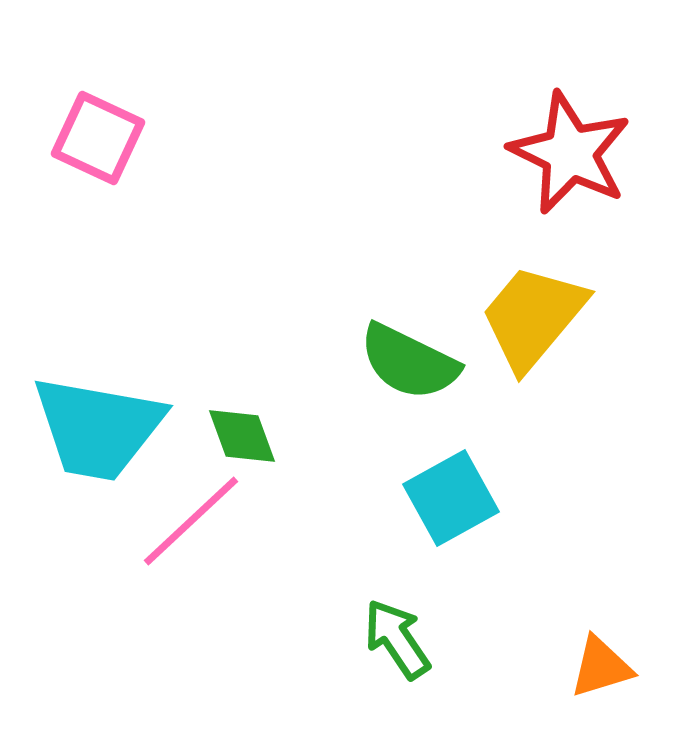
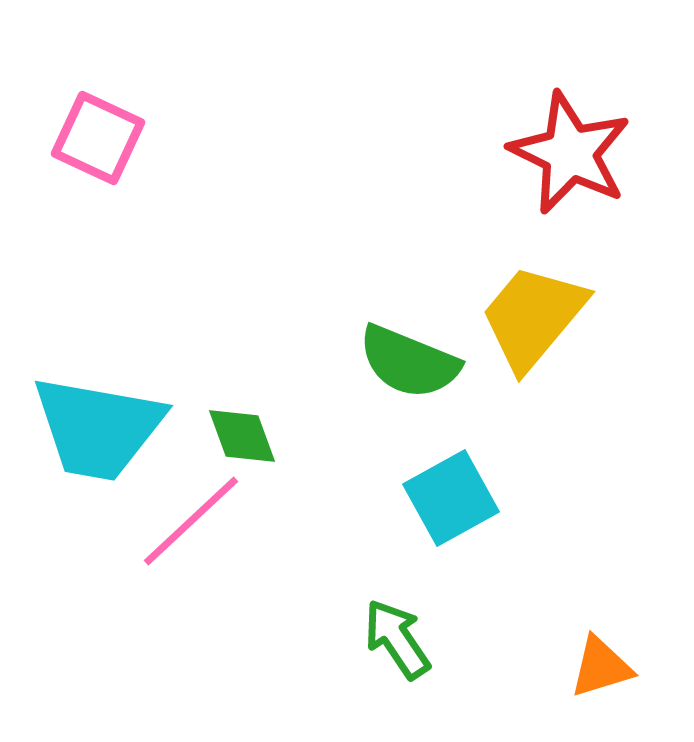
green semicircle: rotated 4 degrees counterclockwise
